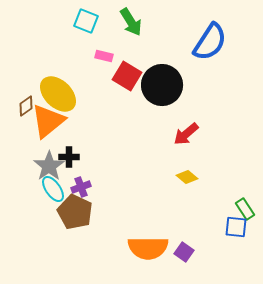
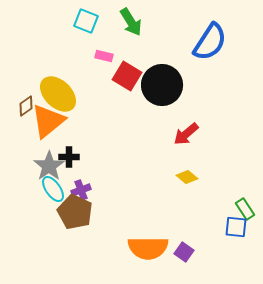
purple cross: moved 3 px down
